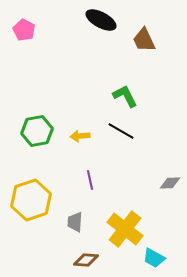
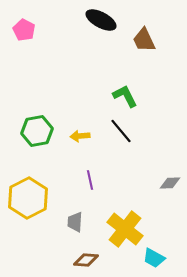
black line: rotated 20 degrees clockwise
yellow hexagon: moved 3 px left, 2 px up; rotated 9 degrees counterclockwise
